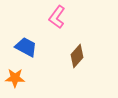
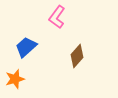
blue trapezoid: rotated 70 degrees counterclockwise
orange star: moved 1 px down; rotated 18 degrees counterclockwise
